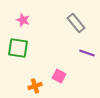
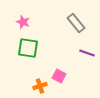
pink star: moved 2 px down
green square: moved 10 px right
orange cross: moved 5 px right
